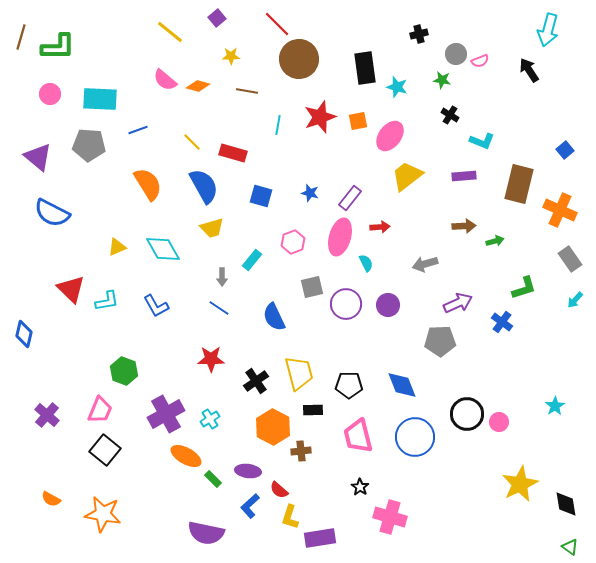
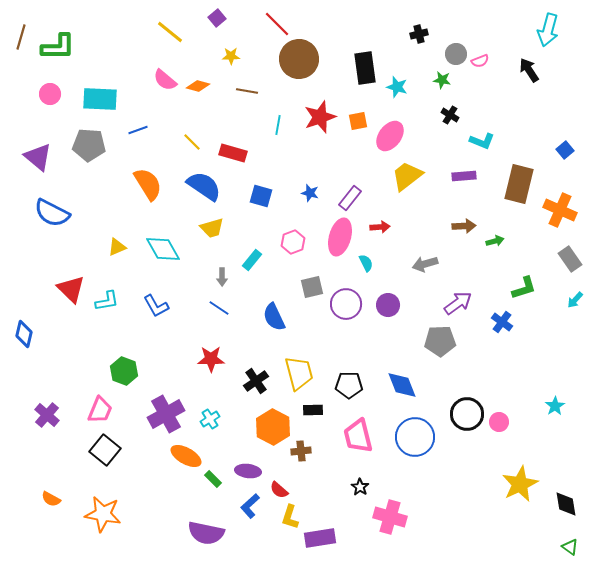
blue semicircle at (204, 186): rotated 27 degrees counterclockwise
purple arrow at (458, 303): rotated 12 degrees counterclockwise
